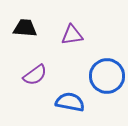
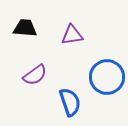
blue circle: moved 1 px down
blue semicircle: rotated 60 degrees clockwise
